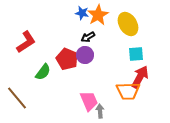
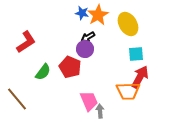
purple circle: moved 6 px up
red pentagon: moved 3 px right, 8 px down
brown line: moved 1 px down
